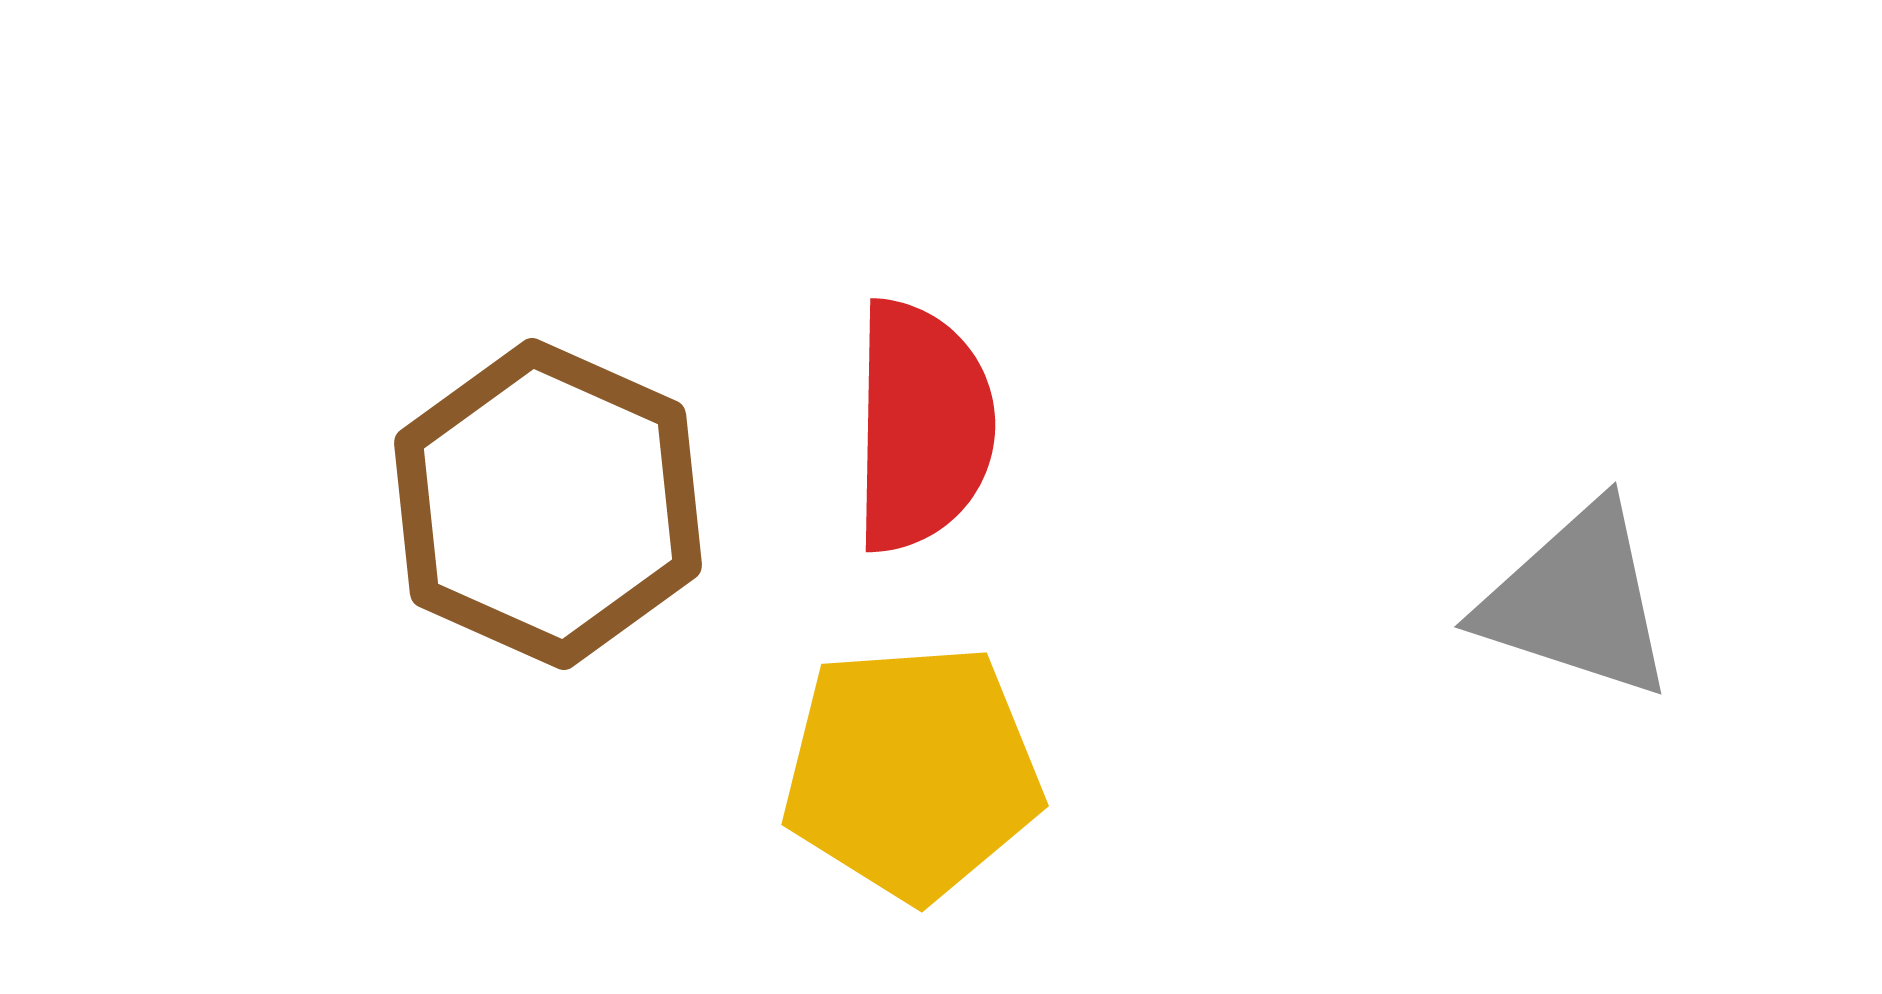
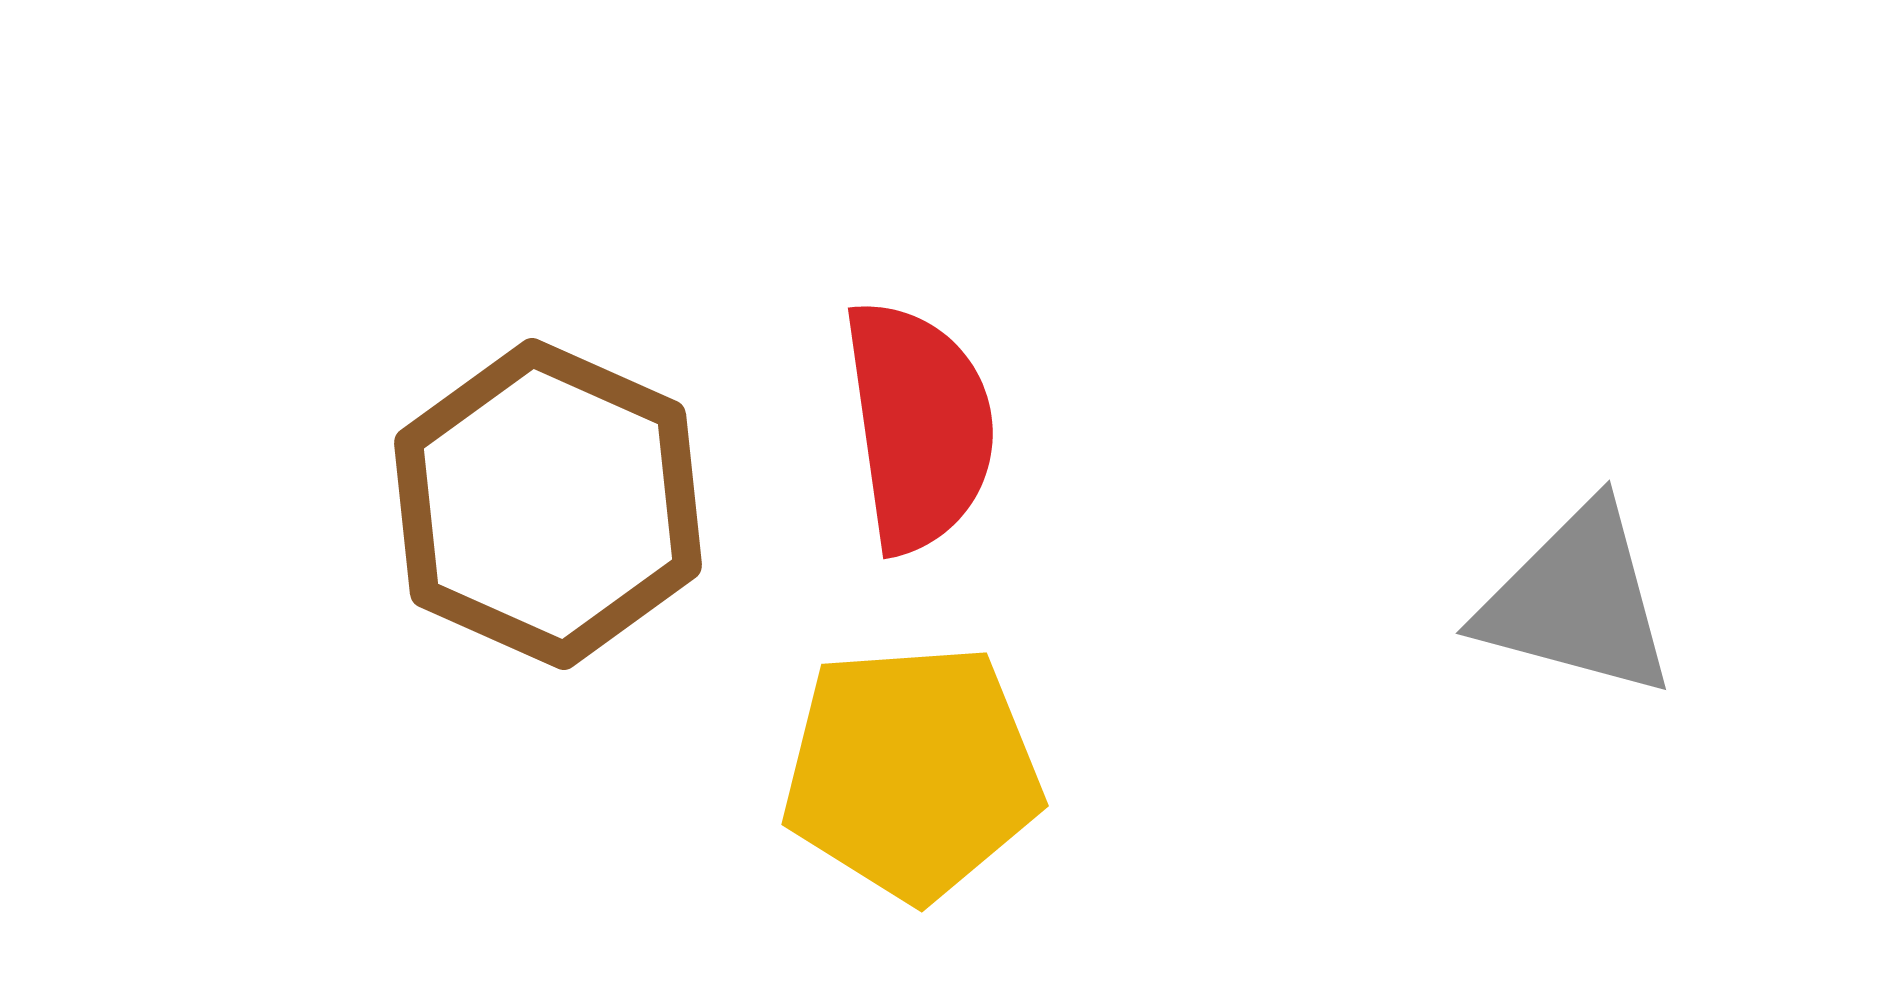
red semicircle: moved 3 px left; rotated 9 degrees counterclockwise
gray triangle: rotated 3 degrees counterclockwise
